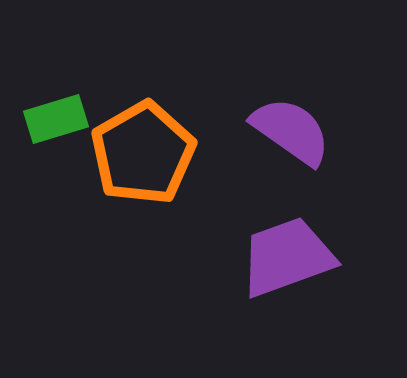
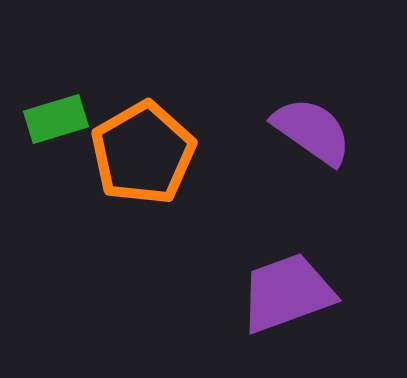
purple semicircle: moved 21 px right
purple trapezoid: moved 36 px down
